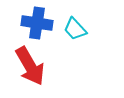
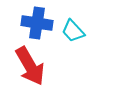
cyan trapezoid: moved 2 px left, 2 px down
